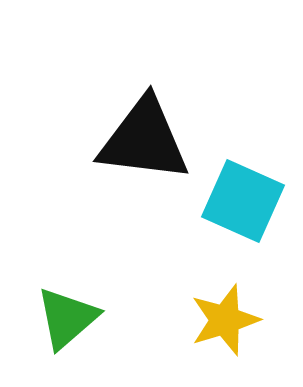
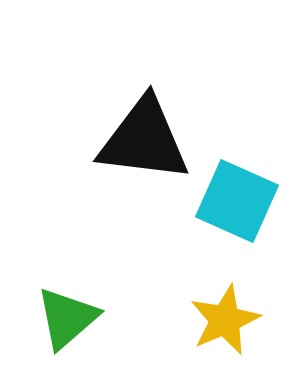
cyan square: moved 6 px left
yellow star: rotated 6 degrees counterclockwise
